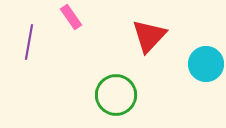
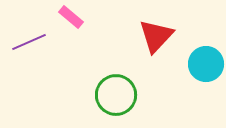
pink rectangle: rotated 15 degrees counterclockwise
red triangle: moved 7 px right
purple line: rotated 56 degrees clockwise
